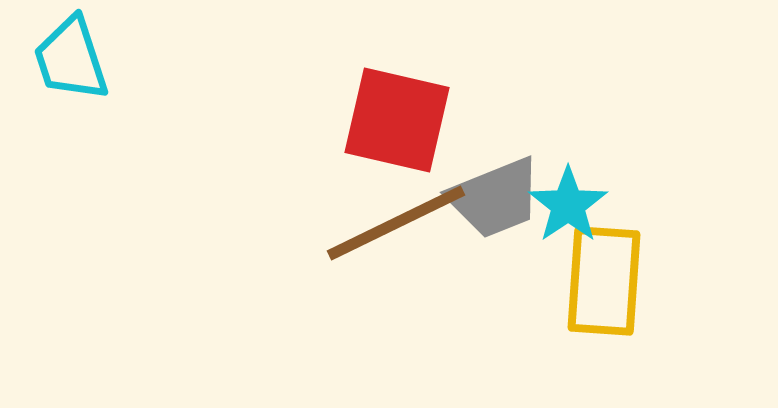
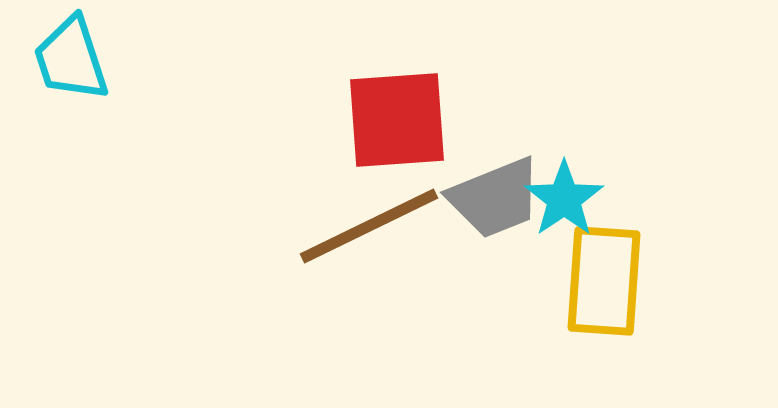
red square: rotated 17 degrees counterclockwise
cyan star: moved 4 px left, 6 px up
brown line: moved 27 px left, 3 px down
